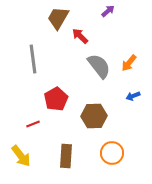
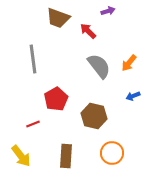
purple arrow: rotated 24 degrees clockwise
brown trapezoid: rotated 100 degrees counterclockwise
red arrow: moved 8 px right, 5 px up
brown hexagon: rotated 15 degrees clockwise
